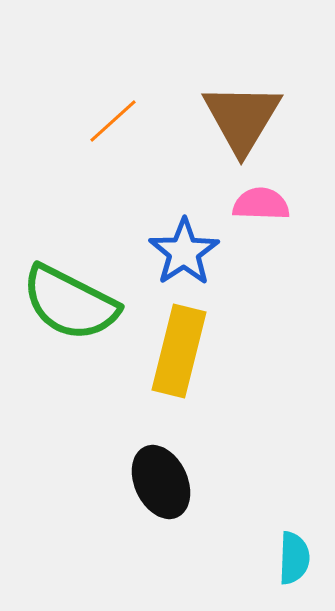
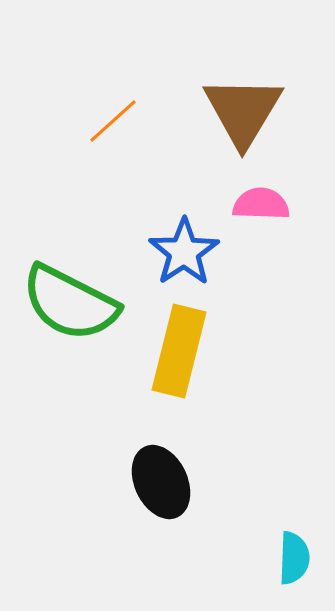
brown triangle: moved 1 px right, 7 px up
